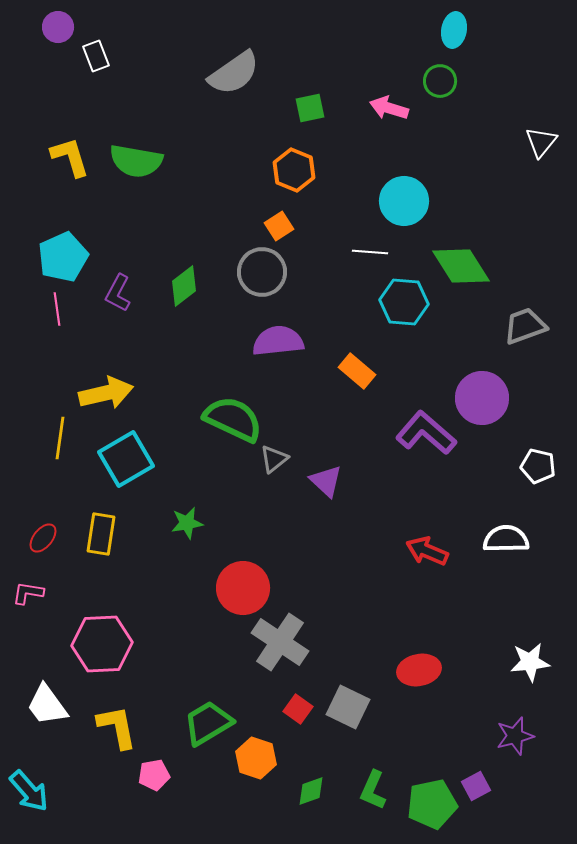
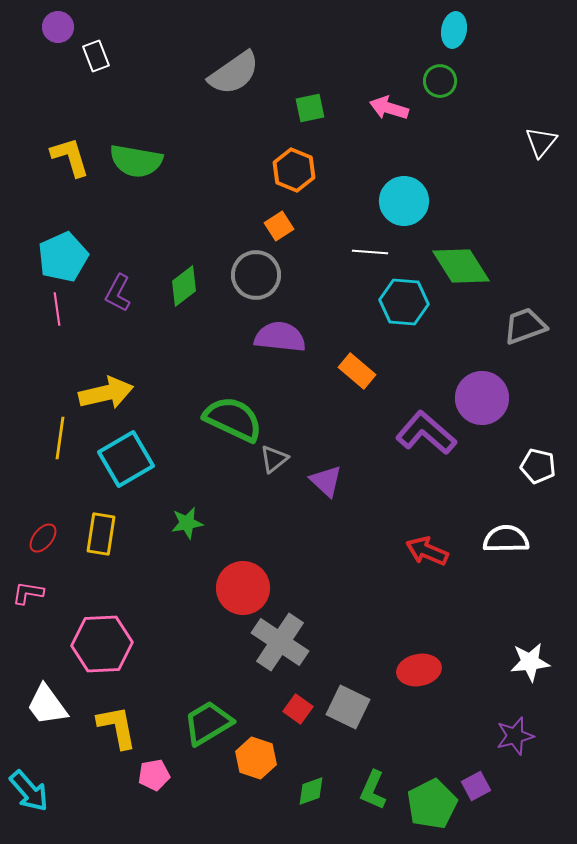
gray circle at (262, 272): moved 6 px left, 3 px down
purple semicircle at (278, 341): moved 2 px right, 4 px up; rotated 12 degrees clockwise
green pentagon at (432, 804): rotated 15 degrees counterclockwise
